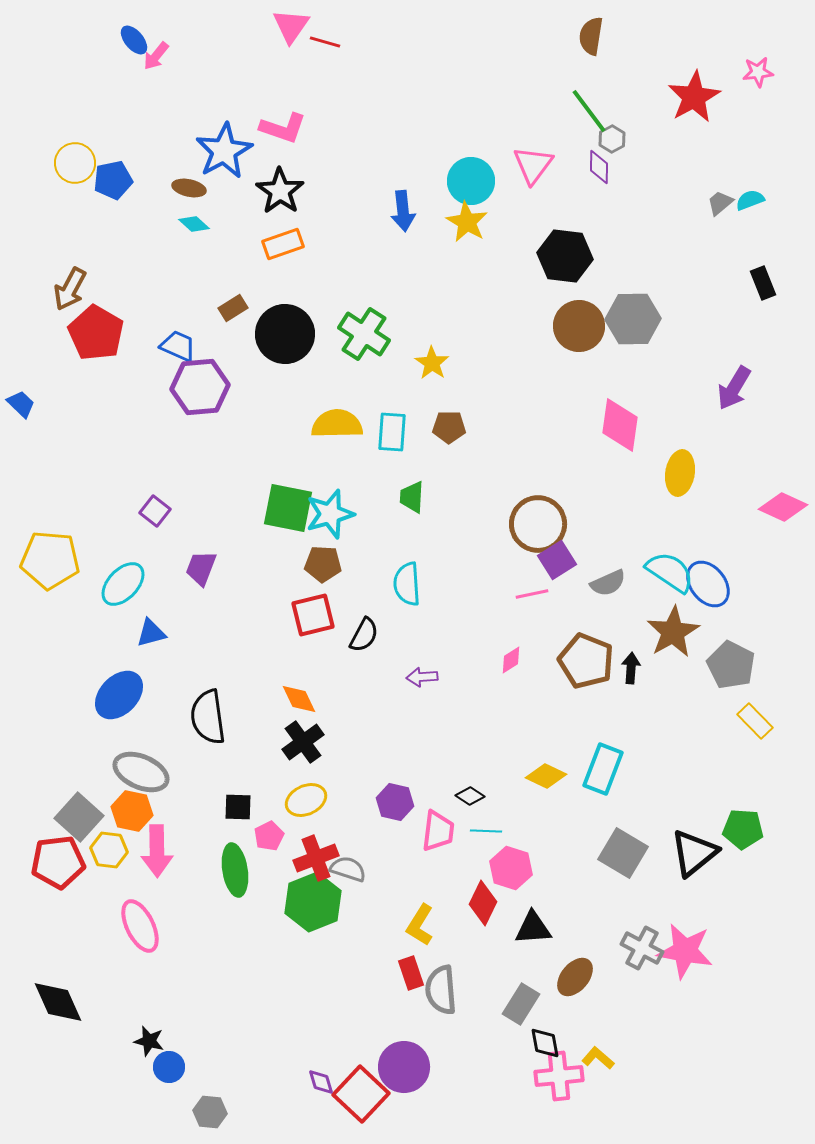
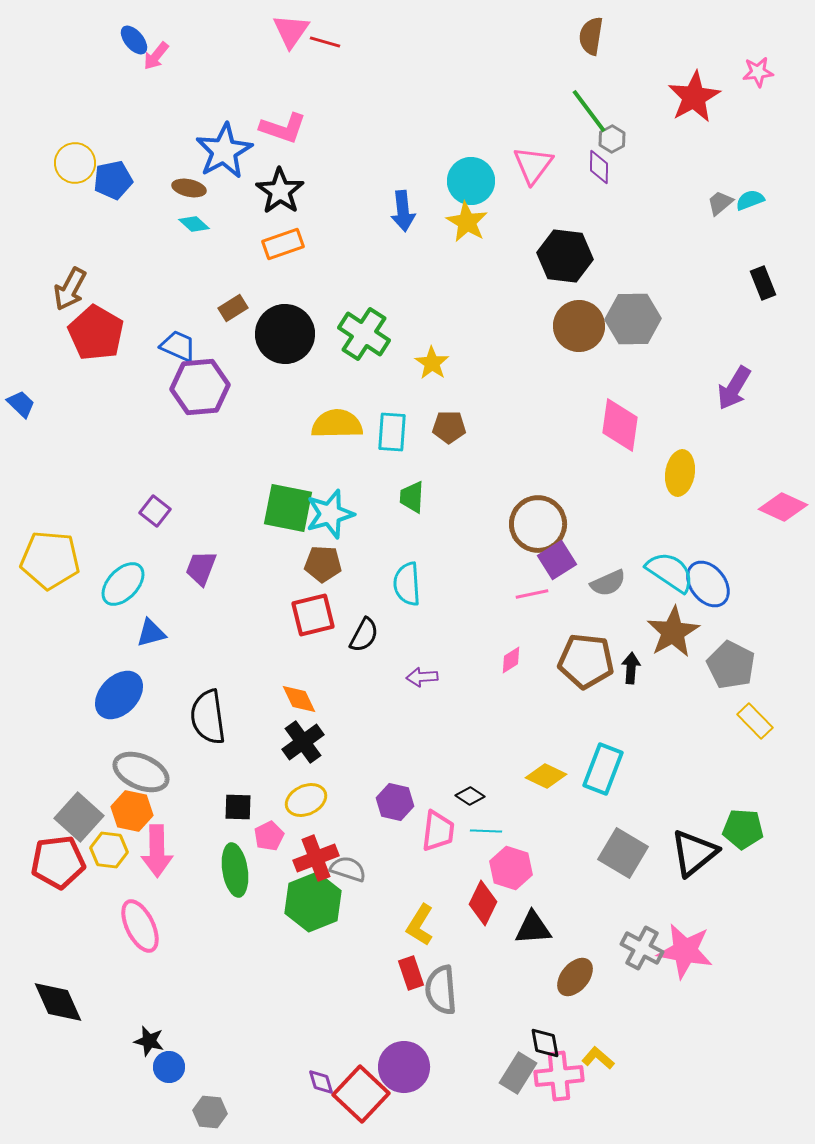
pink triangle at (291, 26): moved 5 px down
brown pentagon at (586, 661): rotated 16 degrees counterclockwise
gray rectangle at (521, 1004): moved 3 px left, 69 px down
